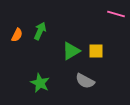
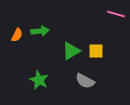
green arrow: rotated 60 degrees clockwise
green star: moved 1 px left, 3 px up
